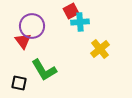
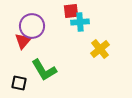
red square: rotated 21 degrees clockwise
red triangle: rotated 18 degrees clockwise
